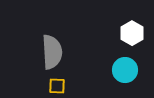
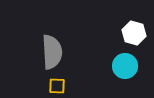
white hexagon: moved 2 px right; rotated 15 degrees counterclockwise
cyan circle: moved 4 px up
